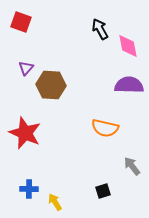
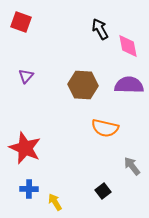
purple triangle: moved 8 px down
brown hexagon: moved 32 px right
red star: moved 15 px down
black square: rotated 21 degrees counterclockwise
